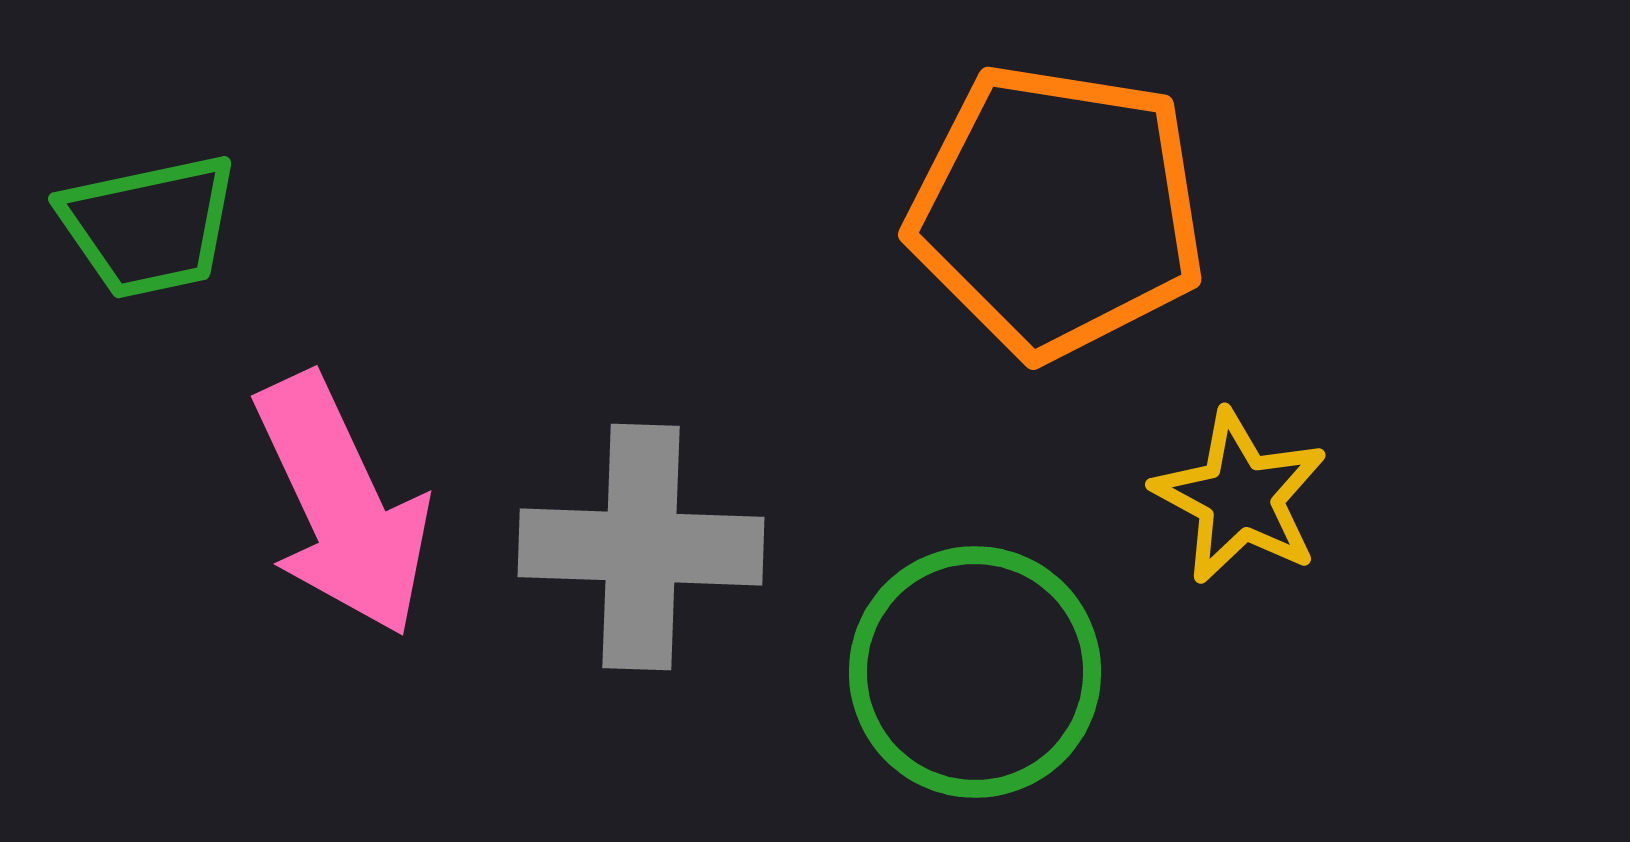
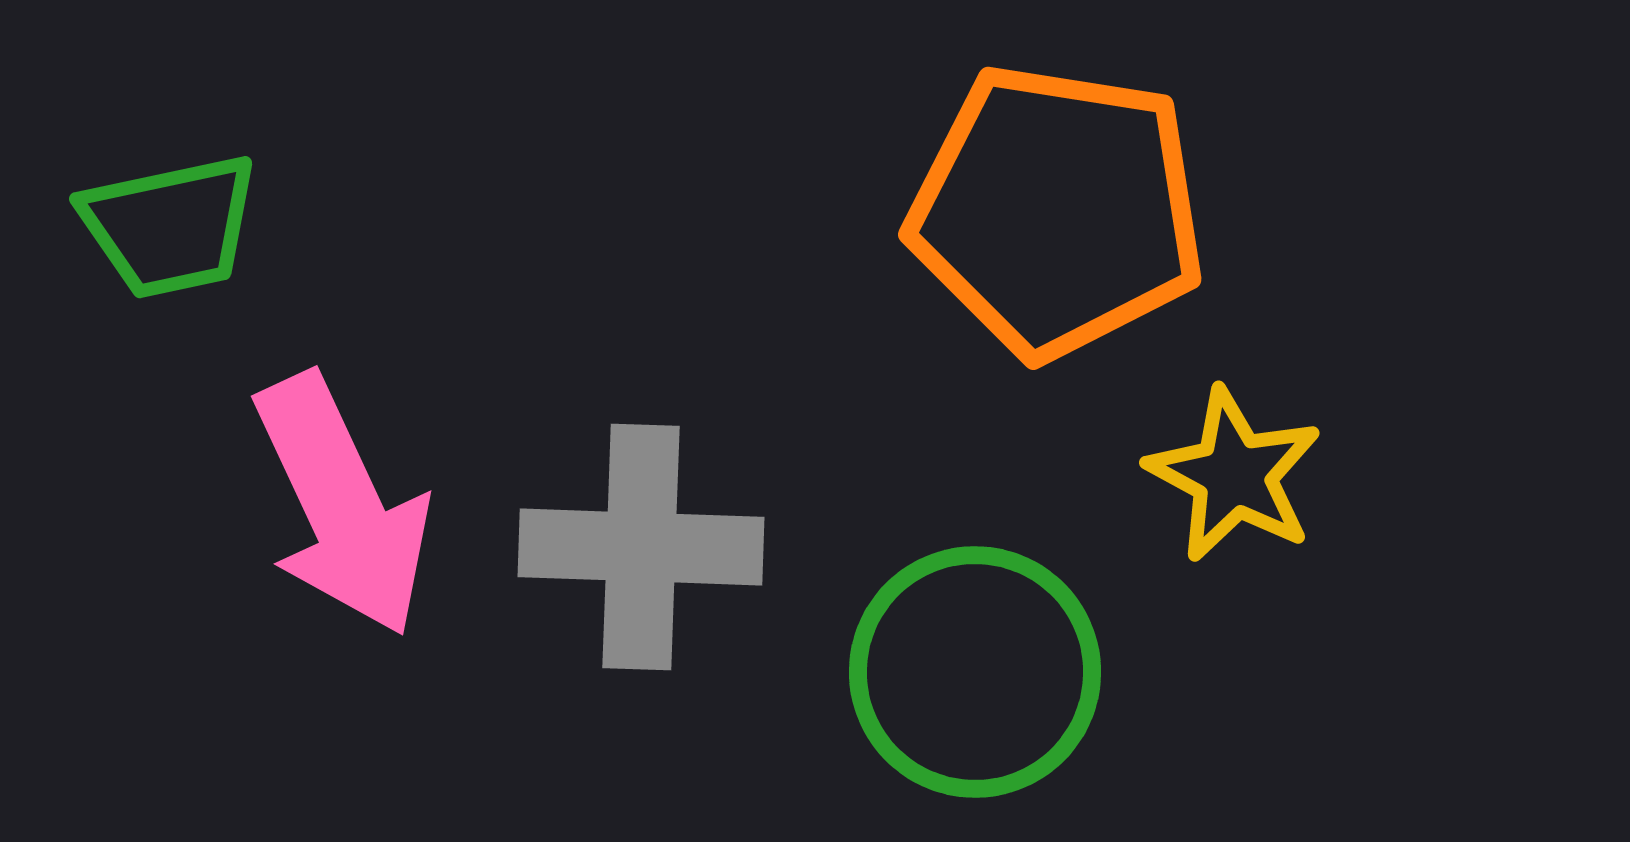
green trapezoid: moved 21 px right
yellow star: moved 6 px left, 22 px up
